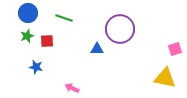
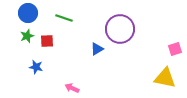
blue triangle: rotated 32 degrees counterclockwise
